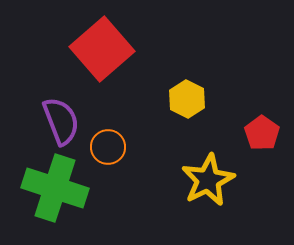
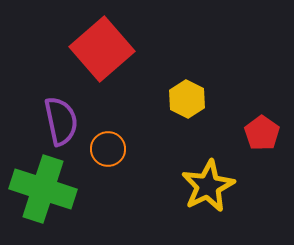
purple semicircle: rotated 9 degrees clockwise
orange circle: moved 2 px down
yellow star: moved 6 px down
green cross: moved 12 px left, 1 px down
